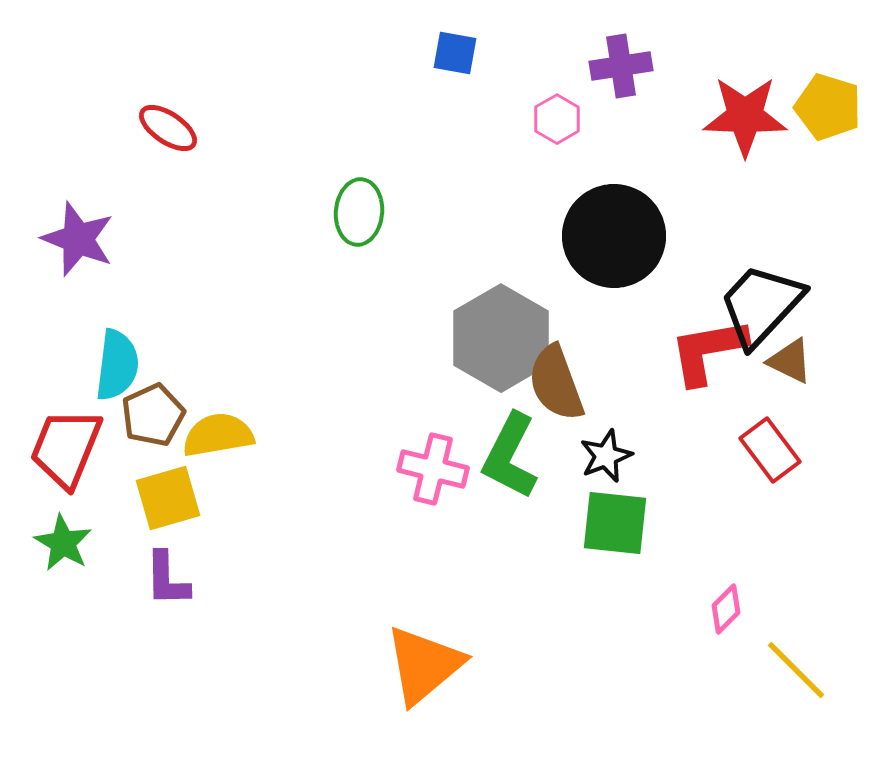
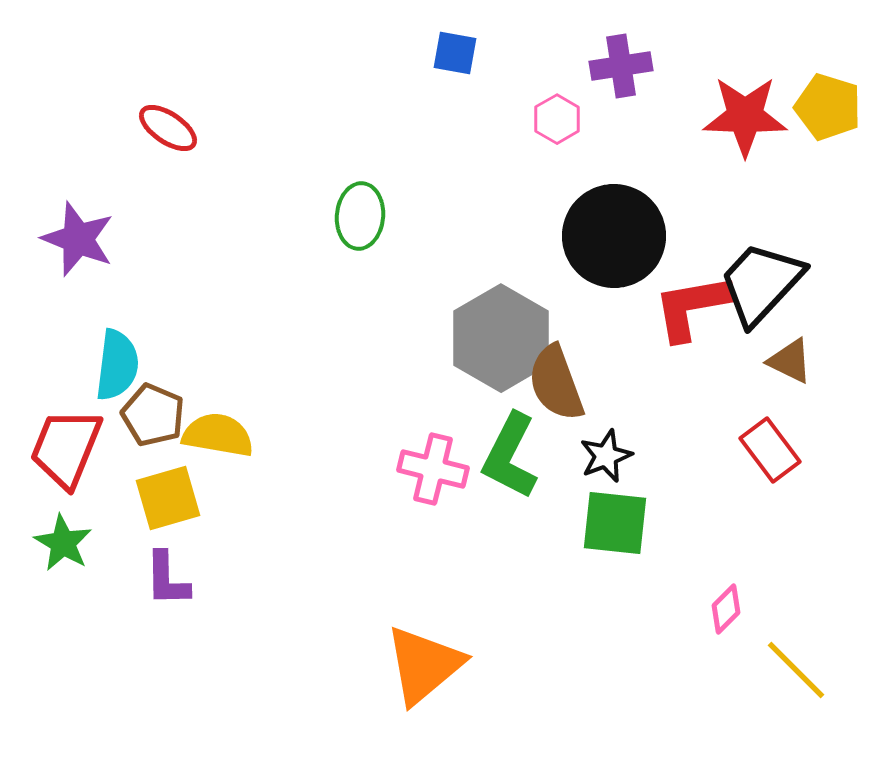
green ellipse: moved 1 px right, 4 px down
black trapezoid: moved 22 px up
red L-shape: moved 16 px left, 44 px up
brown pentagon: rotated 24 degrees counterclockwise
yellow semicircle: rotated 20 degrees clockwise
